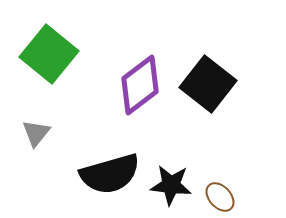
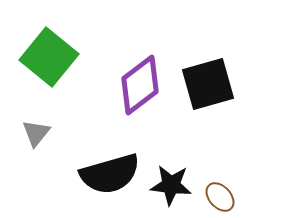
green square: moved 3 px down
black square: rotated 36 degrees clockwise
